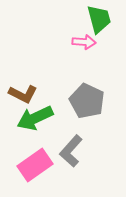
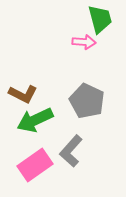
green trapezoid: moved 1 px right
green arrow: moved 2 px down
